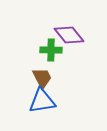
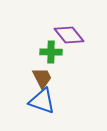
green cross: moved 2 px down
blue triangle: rotated 28 degrees clockwise
